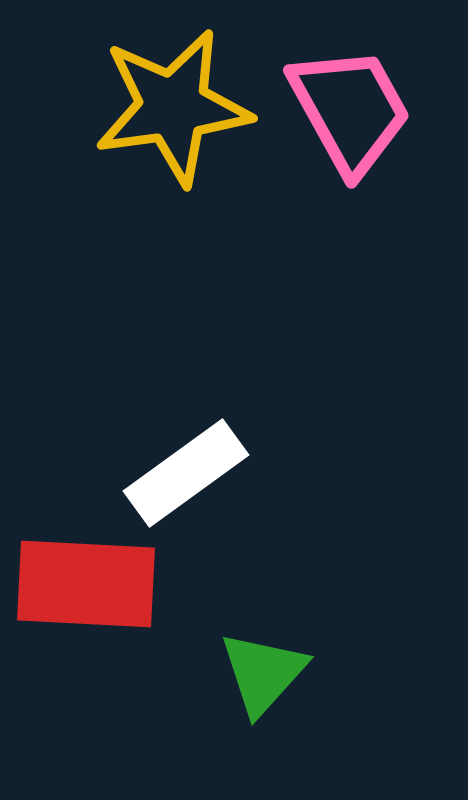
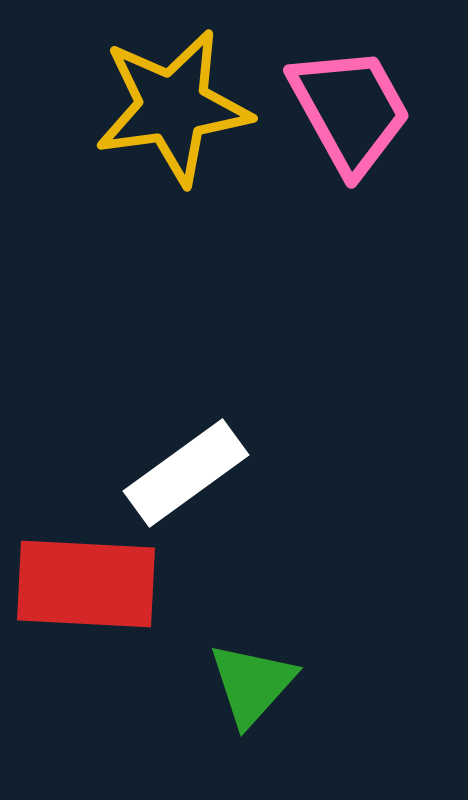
green triangle: moved 11 px left, 11 px down
